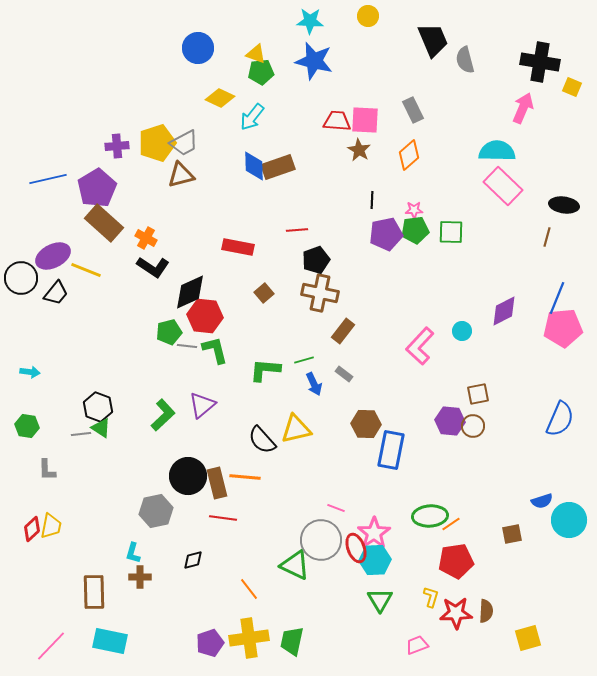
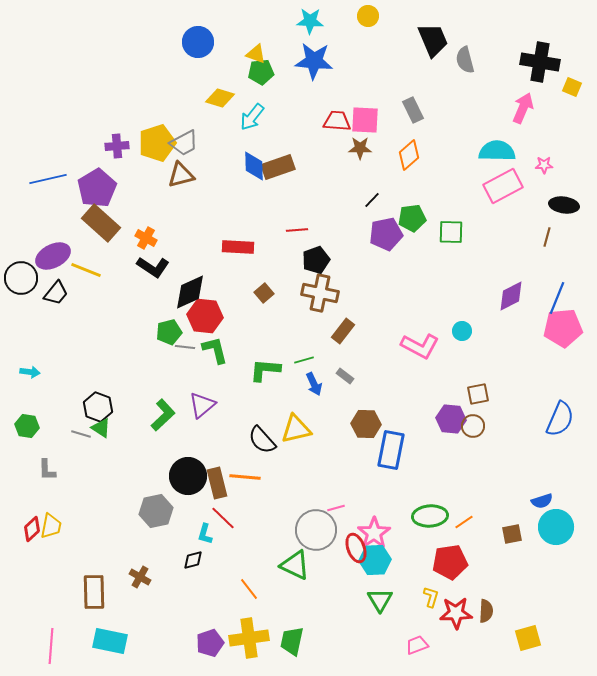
blue circle at (198, 48): moved 6 px up
blue star at (314, 61): rotated 9 degrees counterclockwise
yellow diamond at (220, 98): rotated 8 degrees counterclockwise
brown star at (359, 150): moved 1 px right, 2 px up; rotated 30 degrees counterclockwise
pink rectangle at (503, 186): rotated 72 degrees counterclockwise
black line at (372, 200): rotated 42 degrees clockwise
pink star at (414, 210): moved 130 px right, 45 px up
brown rectangle at (104, 223): moved 3 px left
green pentagon at (415, 230): moved 3 px left, 12 px up
red rectangle at (238, 247): rotated 8 degrees counterclockwise
purple diamond at (504, 311): moved 7 px right, 15 px up
gray line at (187, 346): moved 2 px left, 1 px down
pink L-shape at (420, 346): rotated 105 degrees counterclockwise
gray rectangle at (344, 374): moved 1 px right, 2 px down
purple hexagon at (450, 421): moved 1 px right, 2 px up
gray line at (81, 434): rotated 24 degrees clockwise
pink line at (336, 508): rotated 36 degrees counterclockwise
red line at (223, 518): rotated 36 degrees clockwise
cyan circle at (569, 520): moved 13 px left, 7 px down
orange line at (451, 524): moved 13 px right, 2 px up
gray circle at (321, 540): moved 5 px left, 10 px up
cyan L-shape at (133, 553): moved 72 px right, 19 px up
red pentagon at (456, 561): moved 6 px left, 1 px down
brown cross at (140, 577): rotated 30 degrees clockwise
pink line at (51, 646): rotated 40 degrees counterclockwise
